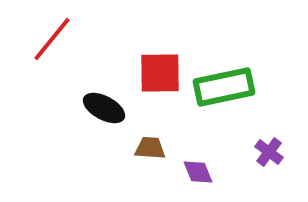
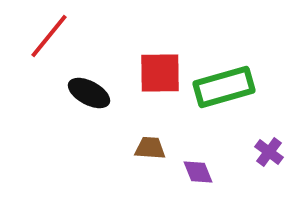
red line: moved 3 px left, 3 px up
green rectangle: rotated 4 degrees counterclockwise
black ellipse: moved 15 px left, 15 px up
